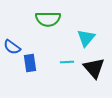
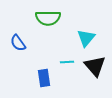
green semicircle: moved 1 px up
blue semicircle: moved 6 px right, 4 px up; rotated 18 degrees clockwise
blue rectangle: moved 14 px right, 15 px down
black triangle: moved 1 px right, 2 px up
